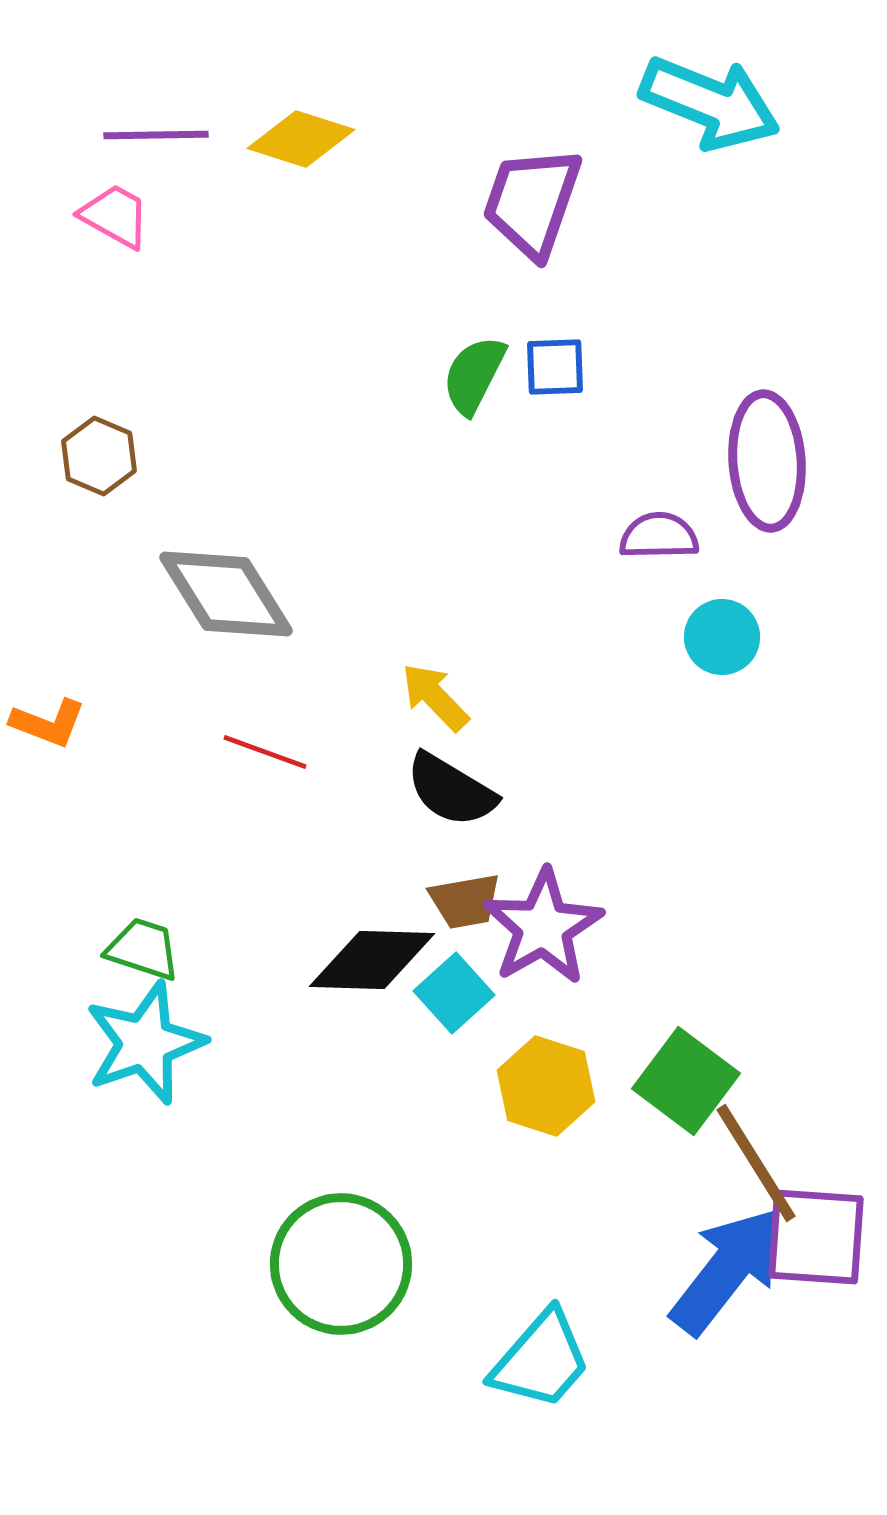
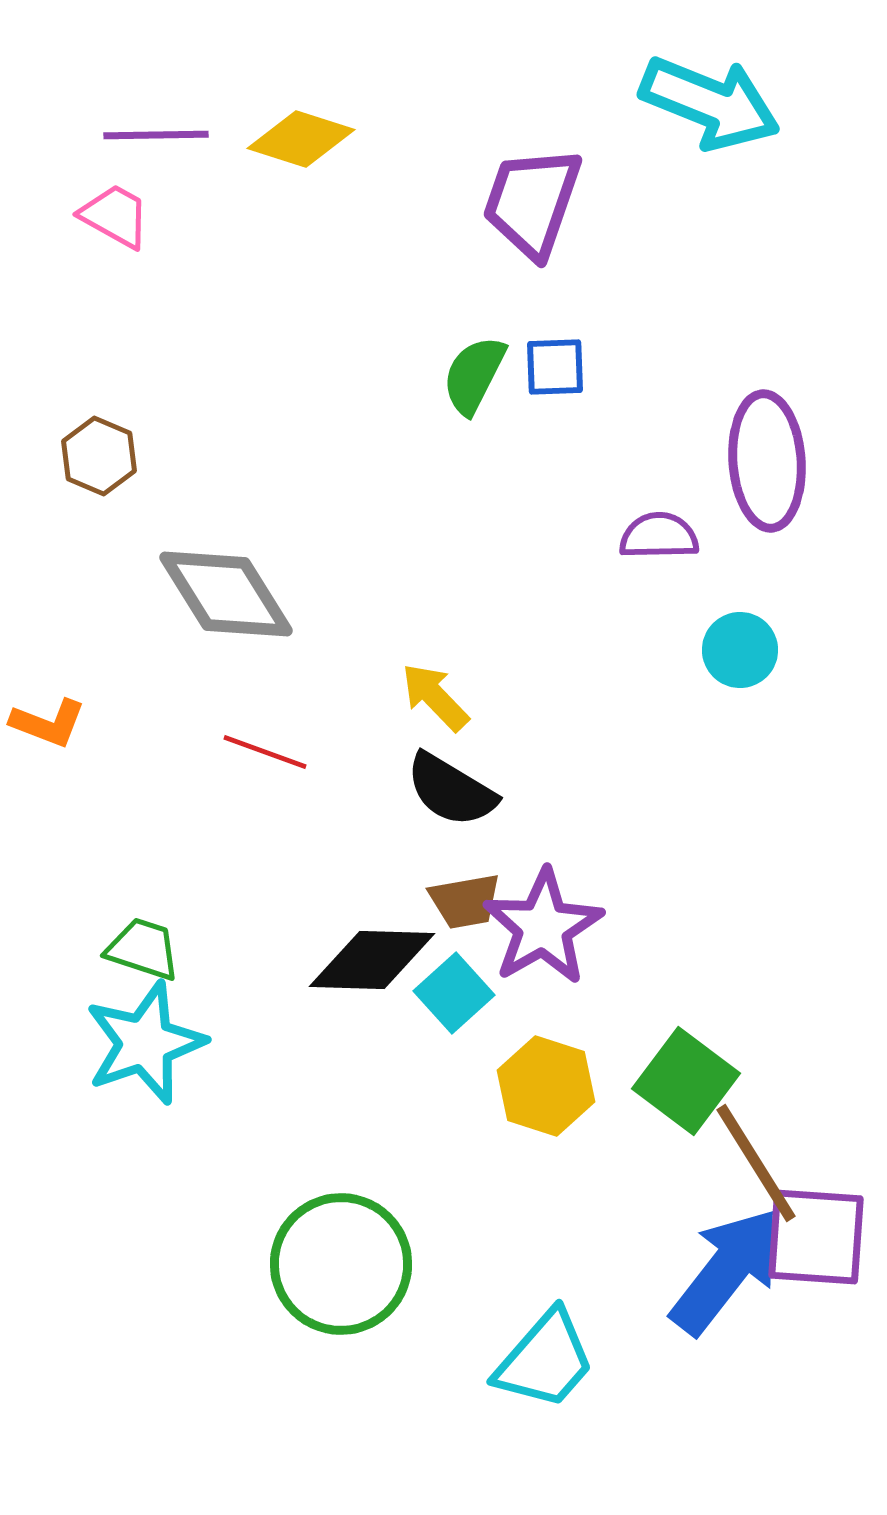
cyan circle: moved 18 px right, 13 px down
cyan trapezoid: moved 4 px right
